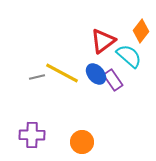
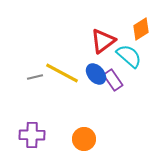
orange diamond: moved 2 px up; rotated 20 degrees clockwise
gray line: moved 2 px left
orange circle: moved 2 px right, 3 px up
